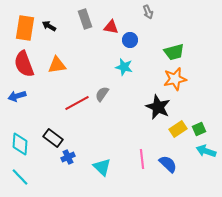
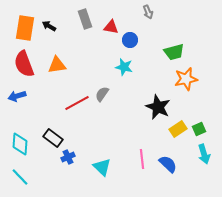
orange star: moved 11 px right
cyan arrow: moved 2 px left, 3 px down; rotated 126 degrees counterclockwise
